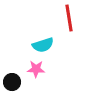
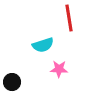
pink star: moved 23 px right
